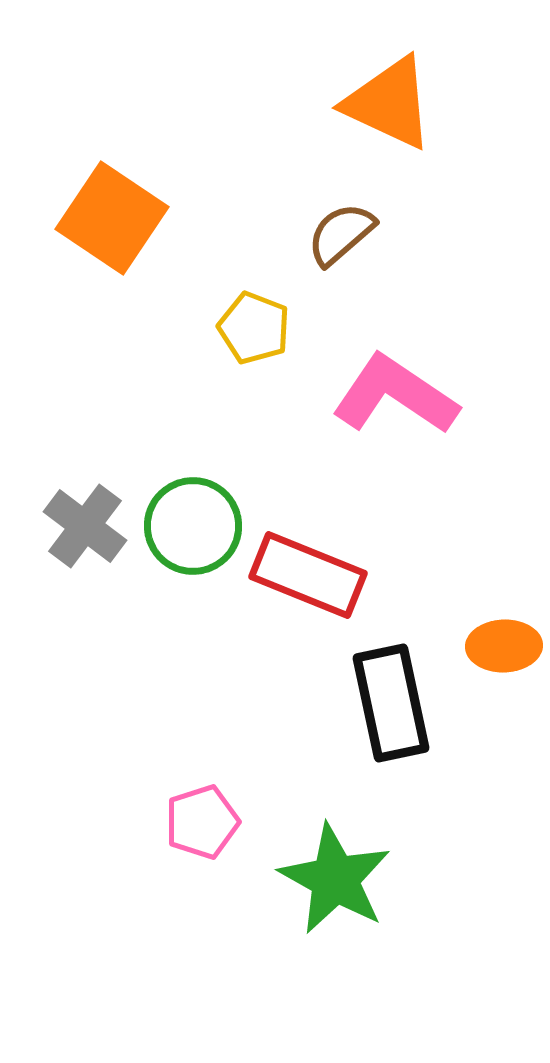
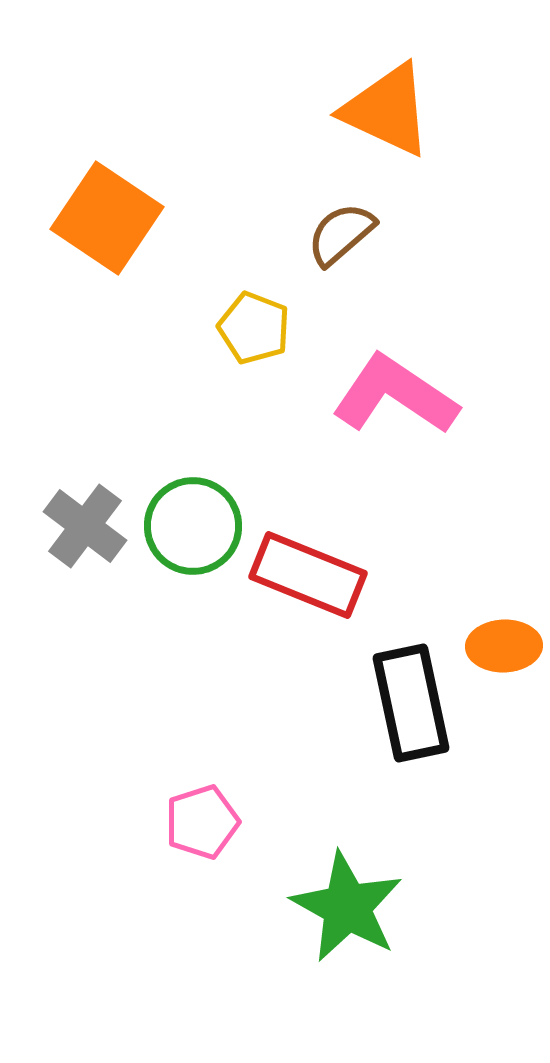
orange triangle: moved 2 px left, 7 px down
orange square: moved 5 px left
black rectangle: moved 20 px right
green star: moved 12 px right, 28 px down
